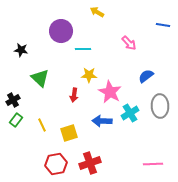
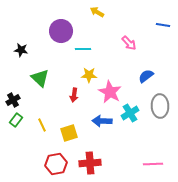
red cross: rotated 15 degrees clockwise
